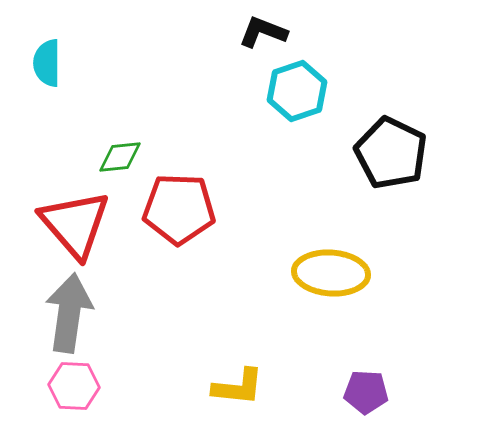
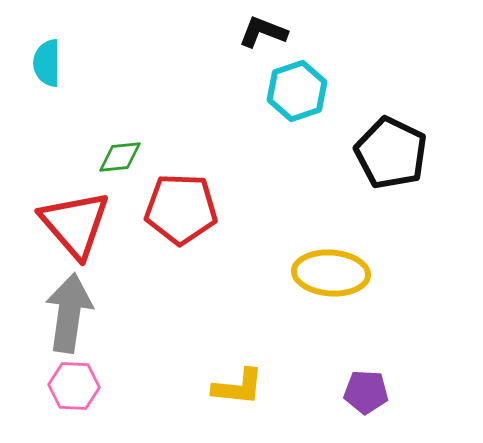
red pentagon: moved 2 px right
